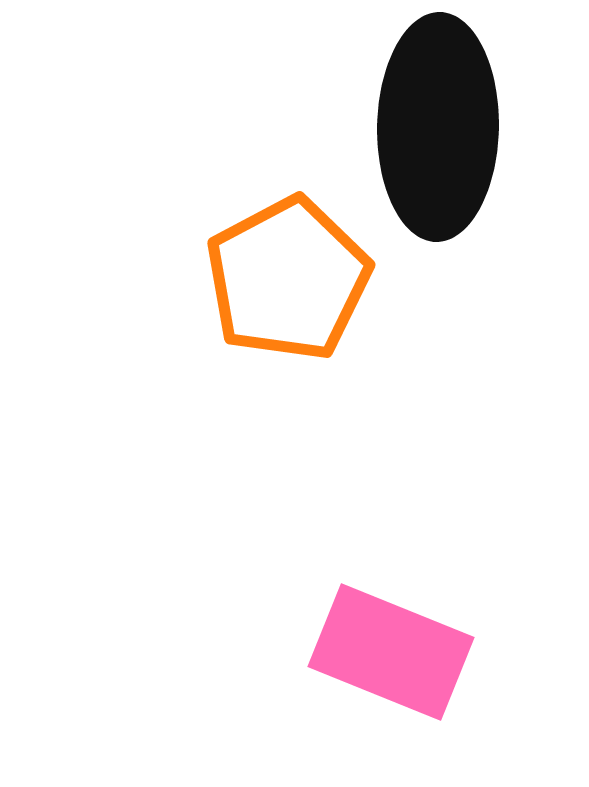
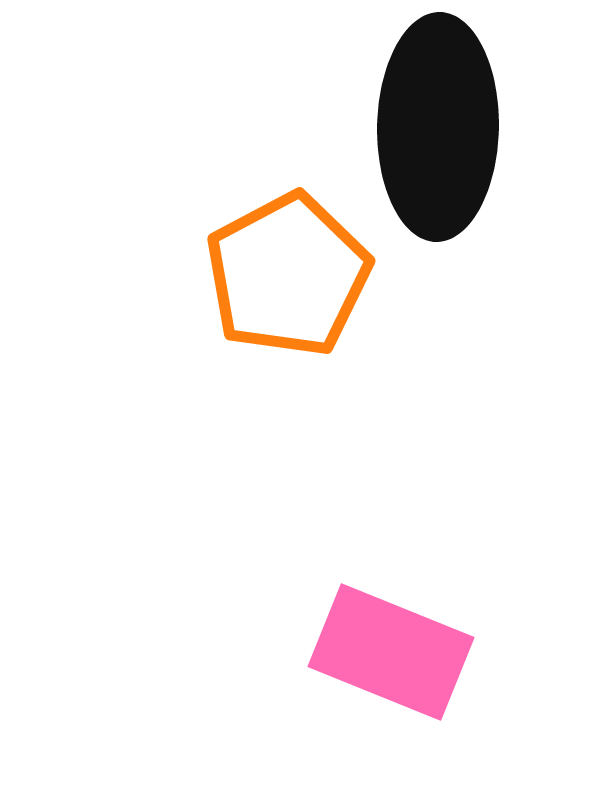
orange pentagon: moved 4 px up
